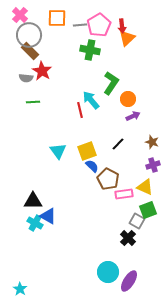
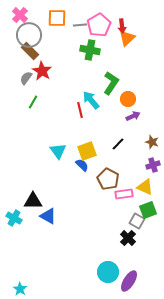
gray semicircle: rotated 120 degrees clockwise
green line: rotated 56 degrees counterclockwise
blue semicircle: moved 10 px left, 1 px up
cyan cross: moved 21 px left, 5 px up
